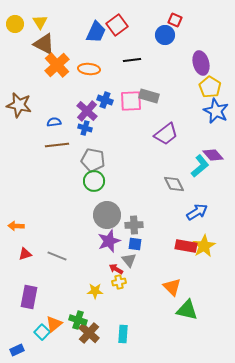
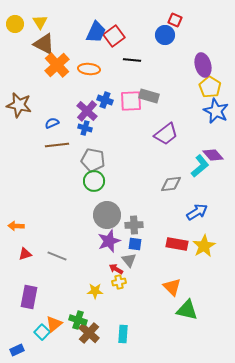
red square at (117, 25): moved 3 px left, 11 px down
black line at (132, 60): rotated 12 degrees clockwise
purple ellipse at (201, 63): moved 2 px right, 2 px down
blue semicircle at (54, 122): moved 2 px left, 1 px down; rotated 16 degrees counterclockwise
gray diamond at (174, 184): moved 3 px left; rotated 70 degrees counterclockwise
red rectangle at (186, 246): moved 9 px left, 2 px up
